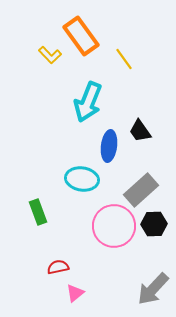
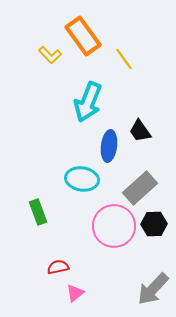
orange rectangle: moved 2 px right
gray rectangle: moved 1 px left, 2 px up
